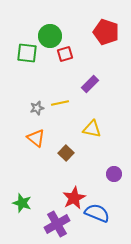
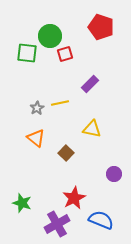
red pentagon: moved 5 px left, 5 px up
gray star: rotated 16 degrees counterclockwise
blue semicircle: moved 4 px right, 7 px down
